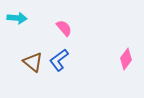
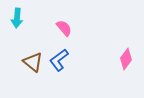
cyan arrow: rotated 90 degrees clockwise
